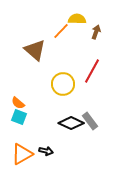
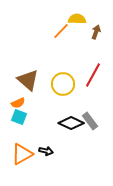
brown triangle: moved 7 px left, 30 px down
red line: moved 1 px right, 4 px down
orange semicircle: rotated 64 degrees counterclockwise
